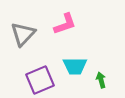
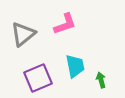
gray triangle: rotated 8 degrees clockwise
cyan trapezoid: rotated 100 degrees counterclockwise
purple square: moved 2 px left, 2 px up
